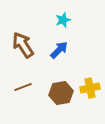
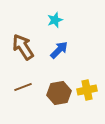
cyan star: moved 8 px left
brown arrow: moved 2 px down
yellow cross: moved 3 px left, 2 px down
brown hexagon: moved 2 px left
